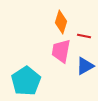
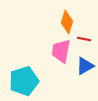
orange diamond: moved 6 px right
red line: moved 3 px down
cyan pentagon: moved 2 px left; rotated 16 degrees clockwise
